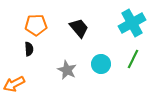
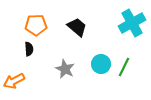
black trapezoid: moved 2 px left, 1 px up; rotated 10 degrees counterclockwise
green line: moved 9 px left, 8 px down
gray star: moved 2 px left, 1 px up
orange arrow: moved 3 px up
